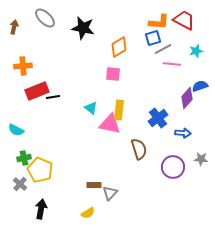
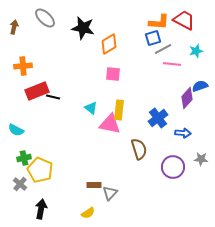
orange diamond: moved 10 px left, 3 px up
black line: rotated 24 degrees clockwise
